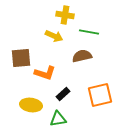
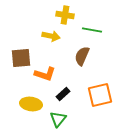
green line: moved 3 px right, 2 px up
yellow arrow: moved 3 px left; rotated 12 degrees counterclockwise
brown semicircle: rotated 54 degrees counterclockwise
orange L-shape: moved 1 px down
yellow ellipse: moved 1 px up
green triangle: rotated 42 degrees counterclockwise
